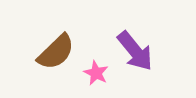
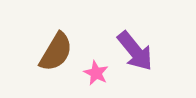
brown semicircle: rotated 15 degrees counterclockwise
